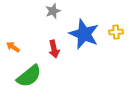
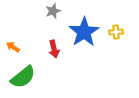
blue star: moved 2 px up; rotated 16 degrees clockwise
green semicircle: moved 6 px left, 1 px down
